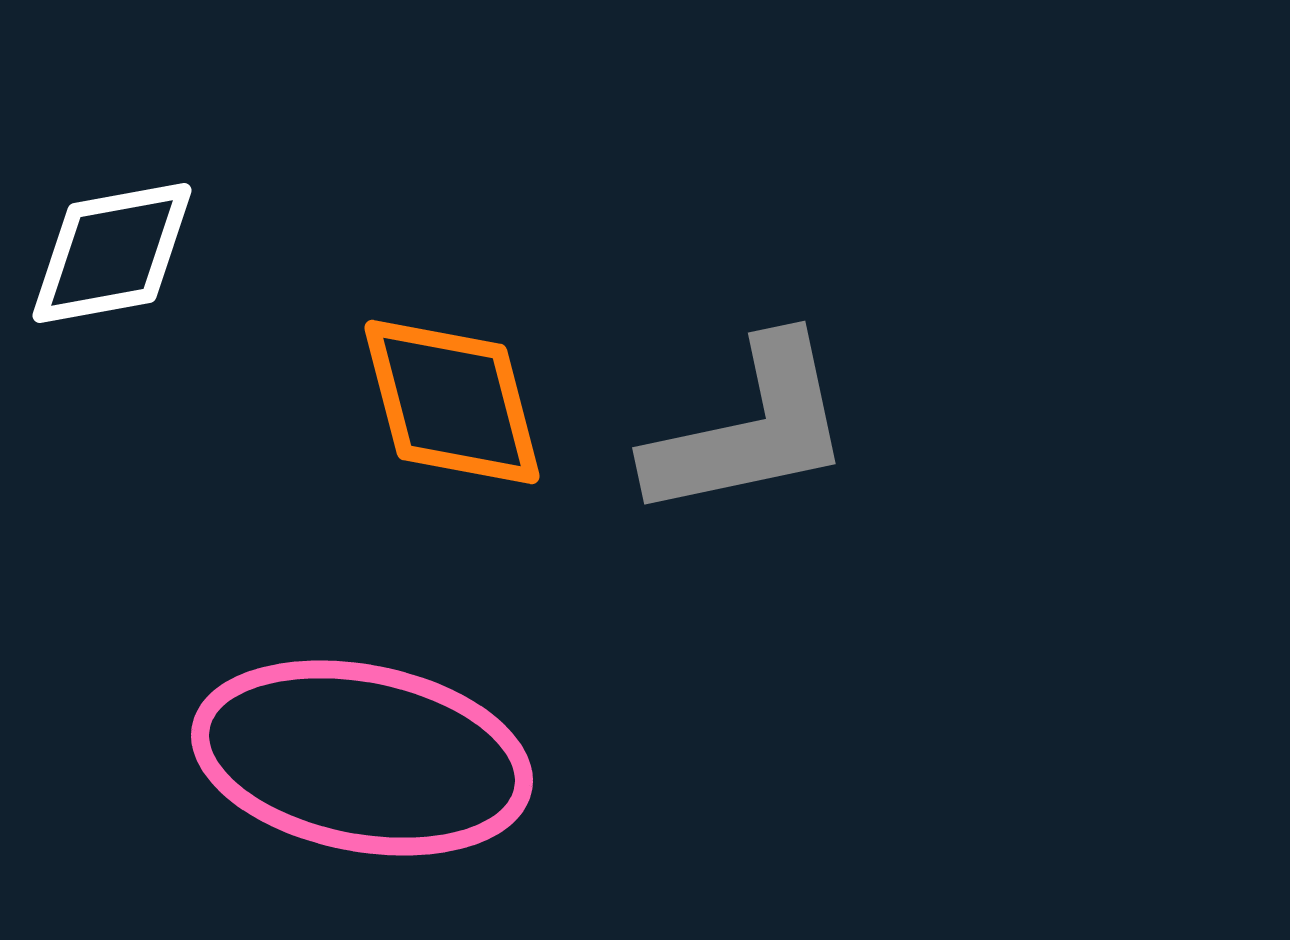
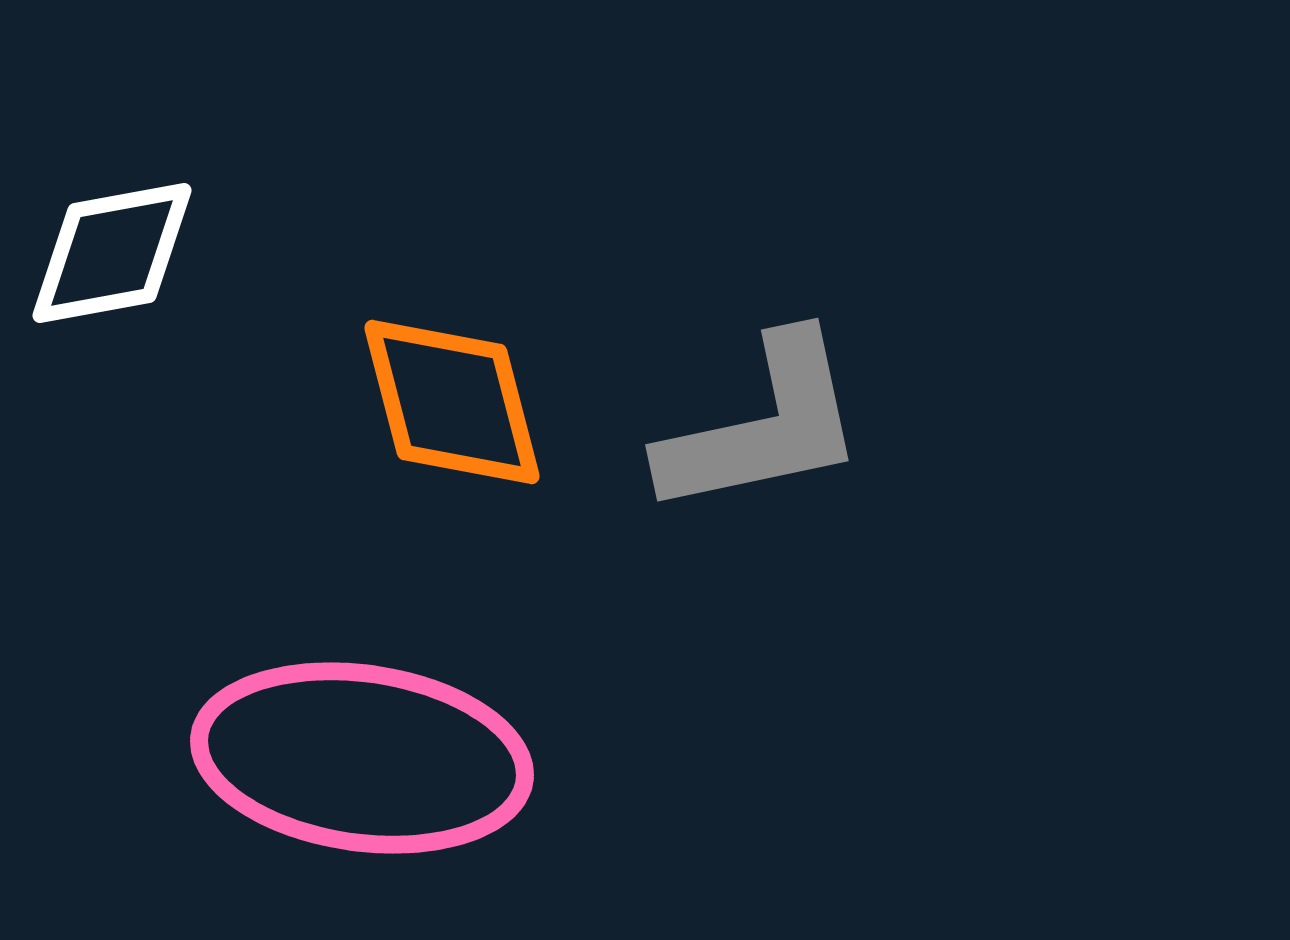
gray L-shape: moved 13 px right, 3 px up
pink ellipse: rotated 3 degrees counterclockwise
